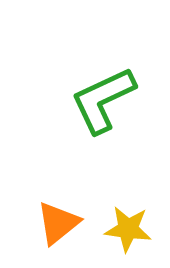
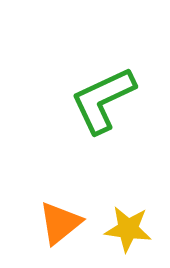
orange triangle: moved 2 px right
